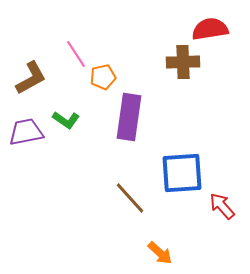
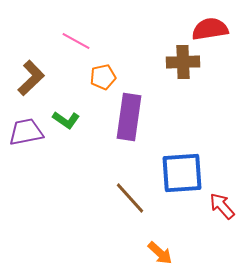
pink line: moved 13 px up; rotated 28 degrees counterclockwise
brown L-shape: rotated 15 degrees counterclockwise
